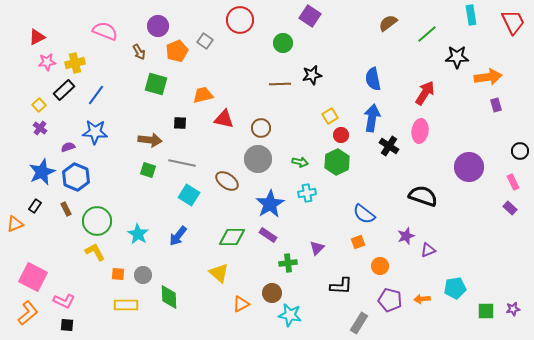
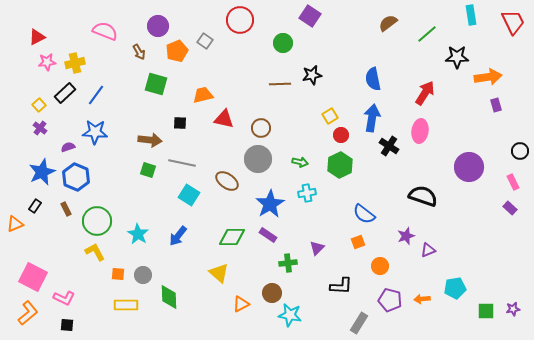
black rectangle at (64, 90): moved 1 px right, 3 px down
green hexagon at (337, 162): moved 3 px right, 3 px down
pink L-shape at (64, 301): moved 3 px up
